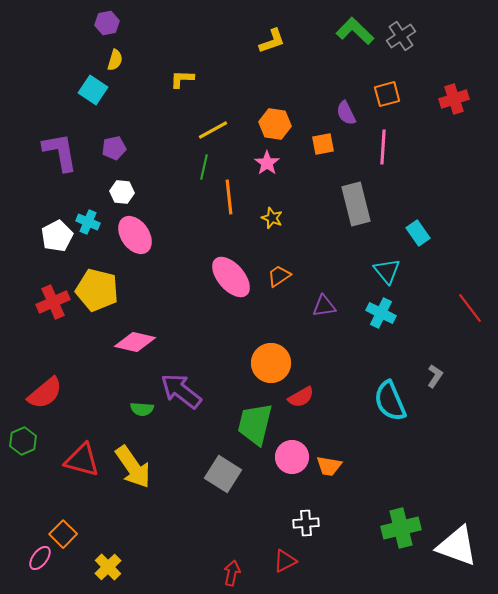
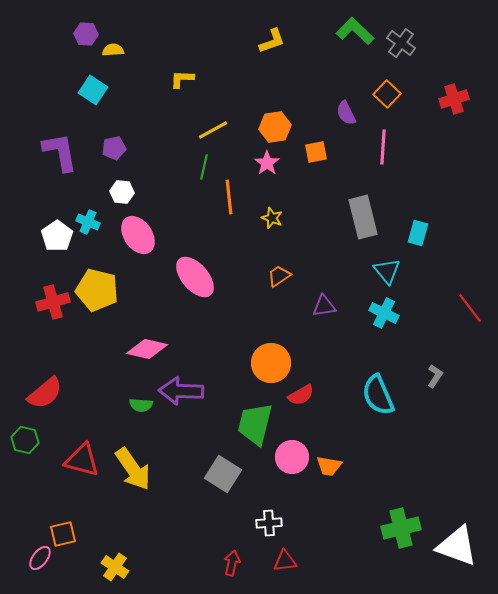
purple hexagon at (107, 23): moved 21 px left, 11 px down; rotated 15 degrees clockwise
gray cross at (401, 36): moved 7 px down; rotated 20 degrees counterclockwise
yellow semicircle at (115, 60): moved 2 px left, 10 px up; rotated 110 degrees counterclockwise
orange square at (387, 94): rotated 32 degrees counterclockwise
orange hexagon at (275, 124): moved 3 px down; rotated 16 degrees counterclockwise
orange square at (323, 144): moved 7 px left, 8 px down
gray rectangle at (356, 204): moved 7 px right, 13 px down
cyan rectangle at (418, 233): rotated 50 degrees clockwise
pink ellipse at (135, 235): moved 3 px right
white pentagon at (57, 236): rotated 8 degrees counterclockwise
pink ellipse at (231, 277): moved 36 px left
red cross at (53, 302): rotated 8 degrees clockwise
cyan cross at (381, 313): moved 3 px right
pink diamond at (135, 342): moved 12 px right, 7 px down
purple arrow at (181, 391): rotated 36 degrees counterclockwise
red semicircle at (301, 397): moved 2 px up
cyan semicircle at (390, 401): moved 12 px left, 6 px up
green semicircle at (142, 409): moved 1 px left, 4 px up
green hexagon at (23, 441): moved 2 px right, 1 px up; rotated 24 degrees counterclockwise
yellow arrow at (133, 467): moved 2 px down
white cross at (306, 523): moved 37 px left
orange square at (63, 534): rotated 32 degrees clockwise
red triangle at (285, 561): rotated 20 degrees clockwise
yellow cross at (108, 567): moved 7 px right; rotated 12 degrees counterclockwise
red arrow at (232, 573): moved 10 px up
